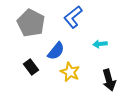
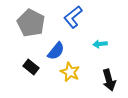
black rectangle: rotated 14 degrees counterclockwise
